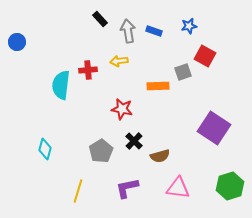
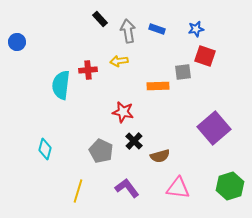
blue star: moved 7 px right, 3 px down
blue rectangle: moved 3 px right, 2 px up
red square: rotated 10 degrees counterclockwise
gray square: rotated 12 degrees clockwise
red star: moved 1 px right, 3 px down
purple square: rotated 16 degrees clockwise
gray pentagon: rotated 15 degrees counterclockwise
purple L-shape: rotated 65 degrees clockwise
